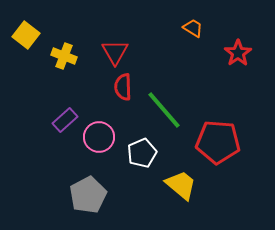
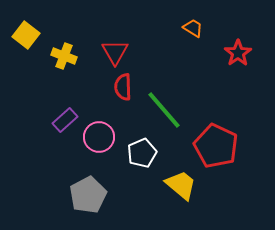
red pentagon: moved 2 px left, 4 px down; rotated 21 degrees clockwise
